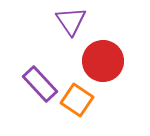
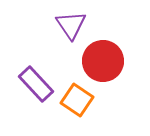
purple triangle: moved 4 px down
purple rectangle: moved 4 px left
